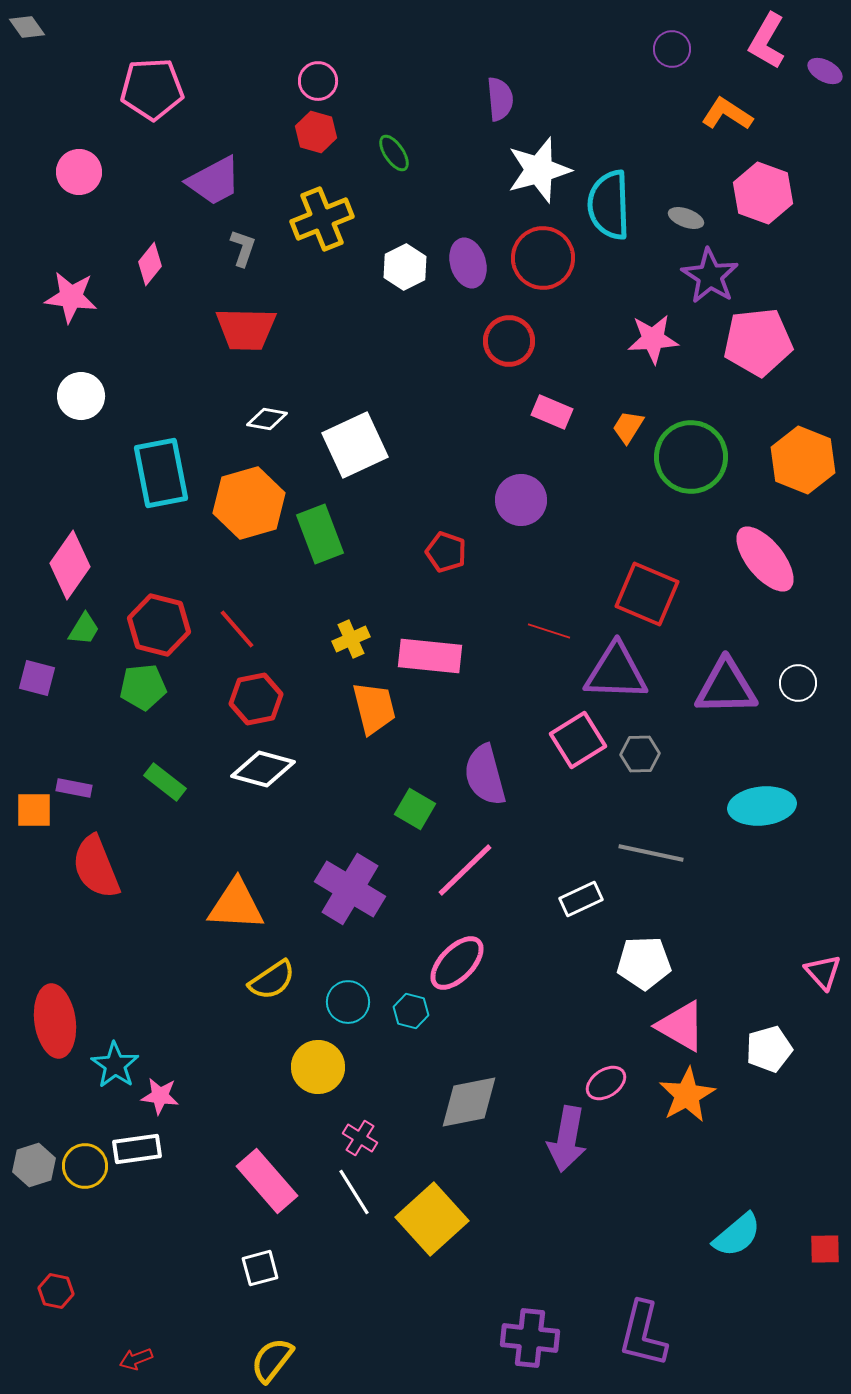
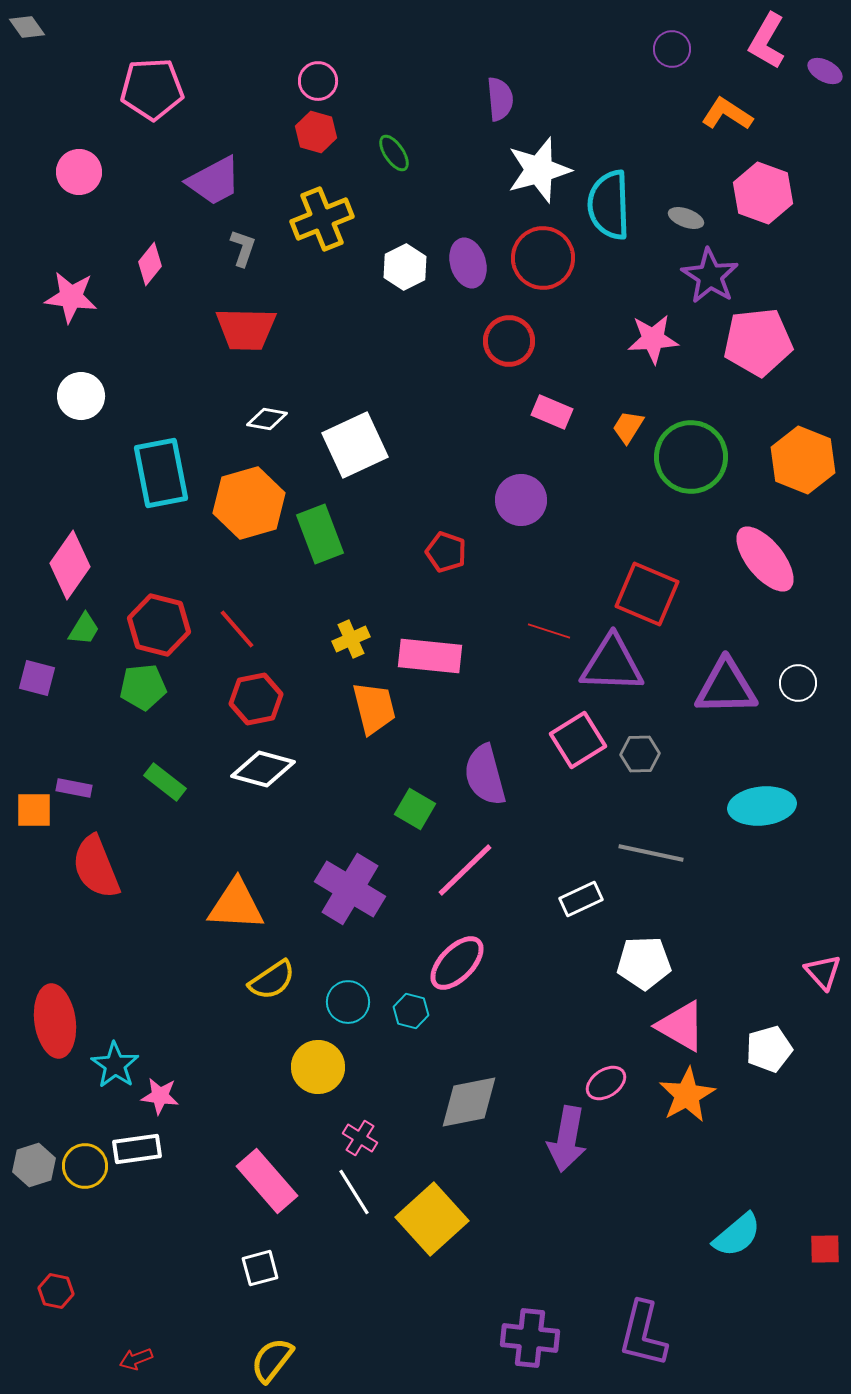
purple triangle at (616, 672): moved 4 px left, 8 px up
